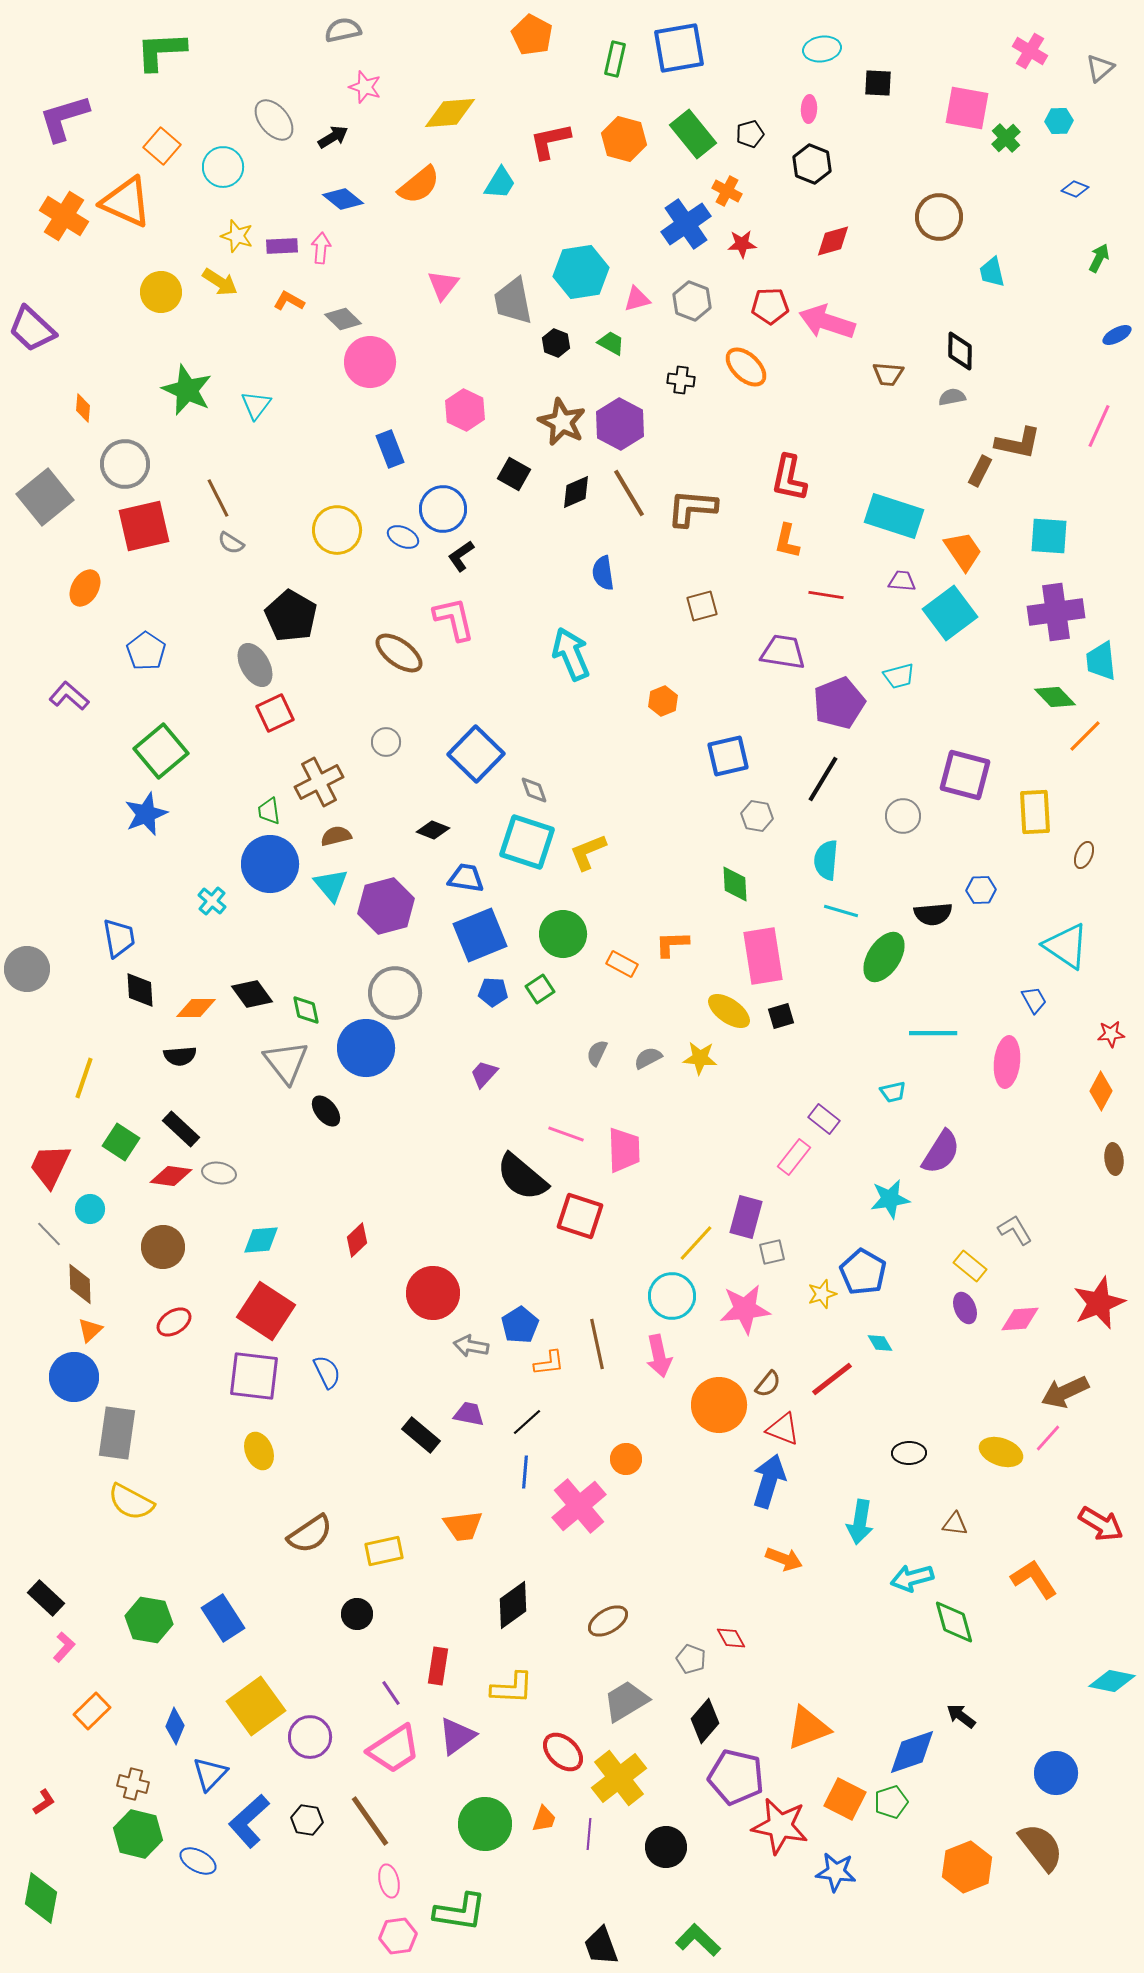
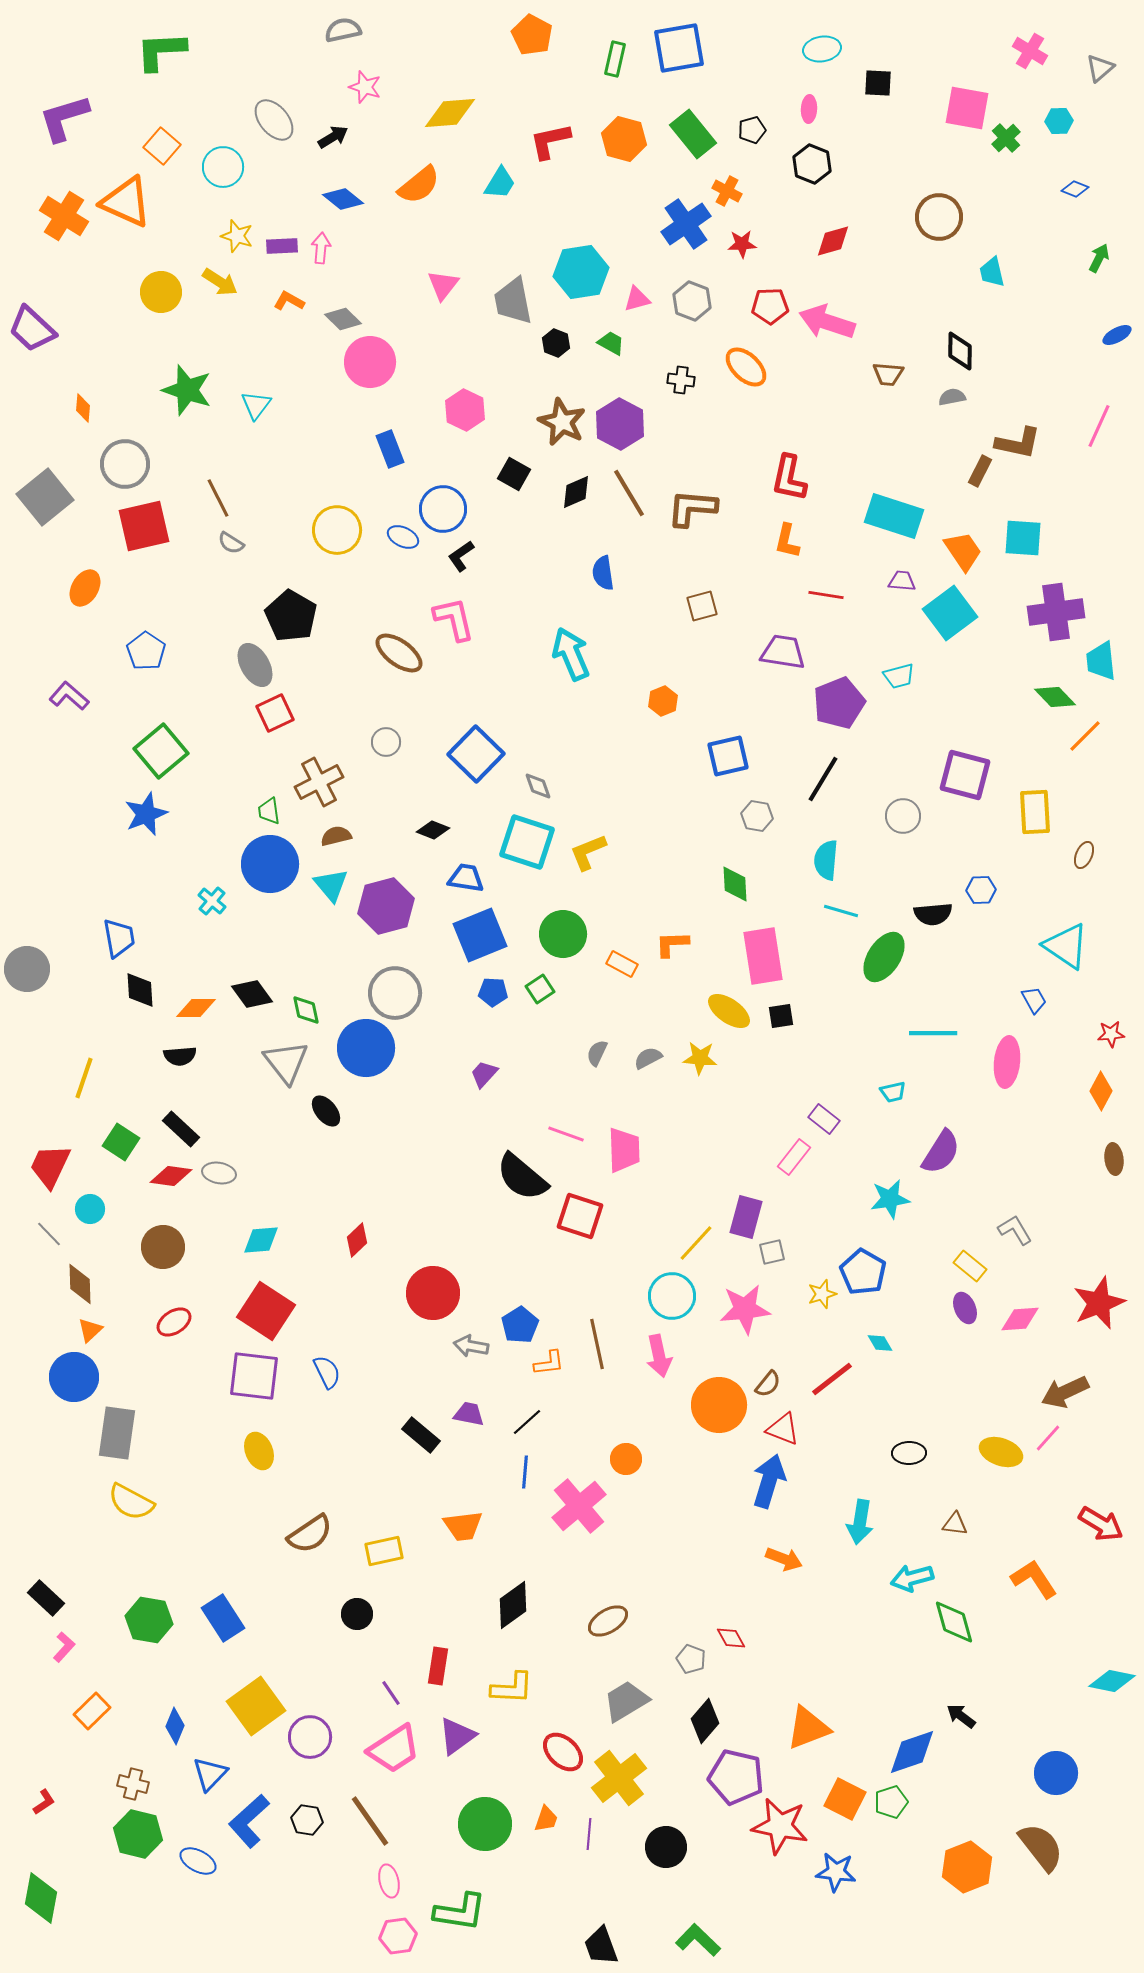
black pentagon at (750, 134): moved 2 px right, 4 px up
green star at (187, 390): rotated 6 degrees counterclockwise
cyan square at (1049, 536): moved 26 px left, 2 px down
gray diamond at (534, 790): moved 4 px right, 4 px up
black square at (781, 1016): rotated 8 degrees clockwise
orange trapezoid at (544, 1819): moved 2 px right
